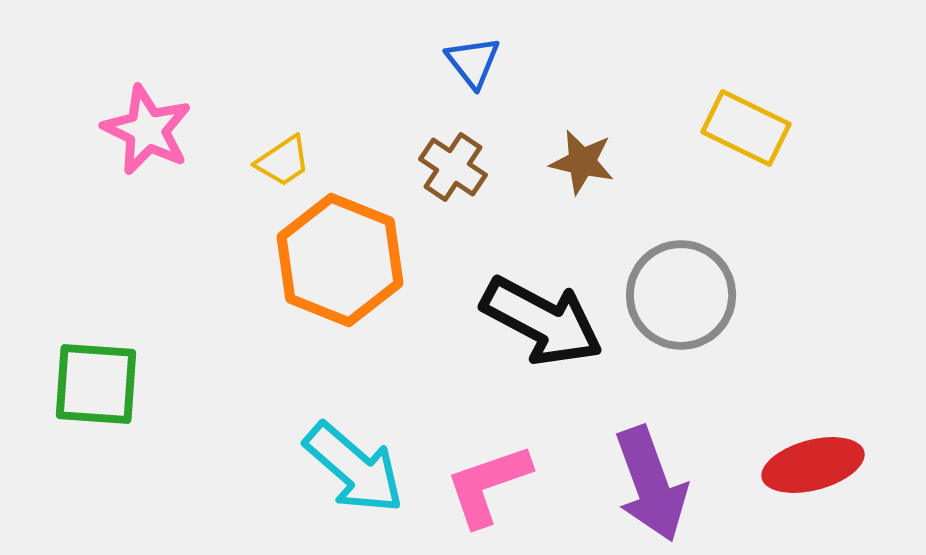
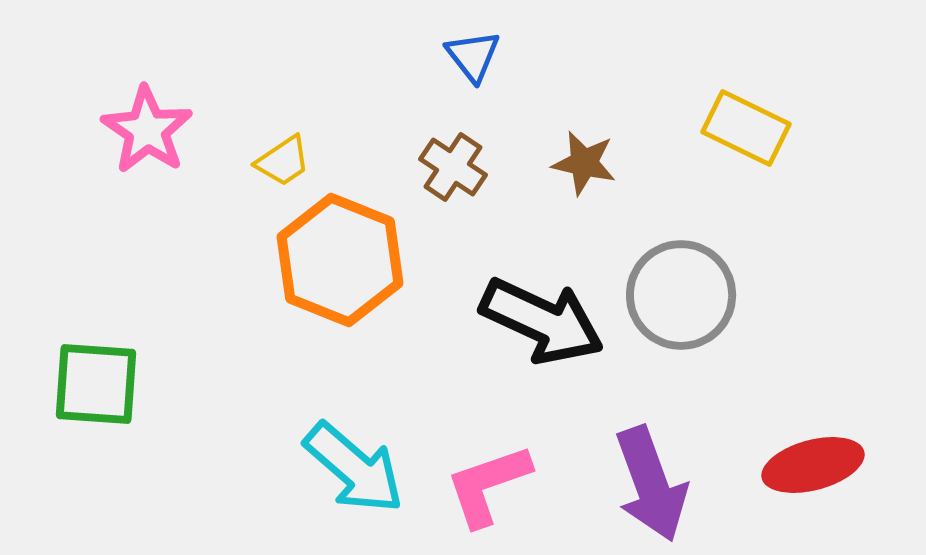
blue triangle: moved 6 px up
pink star: rotated 8 degrees clockwise
brown star: moved 2 px right, 1 px down
black arrow: rotated 3 degrees counterclockwise
